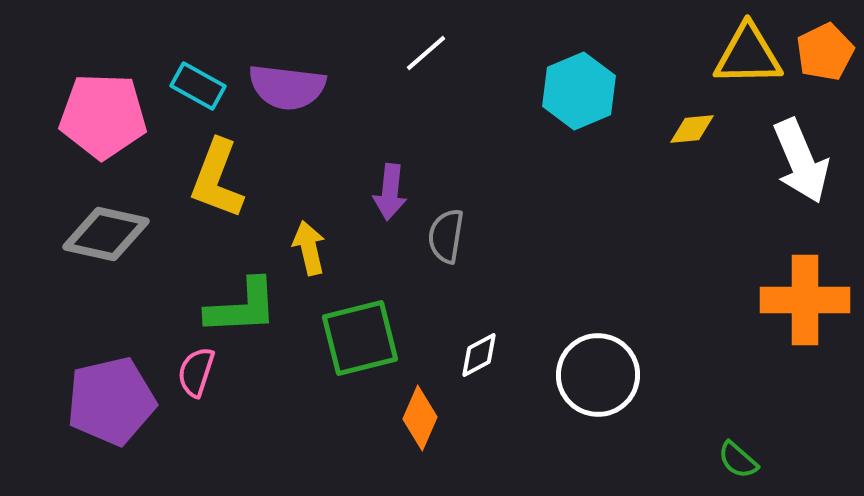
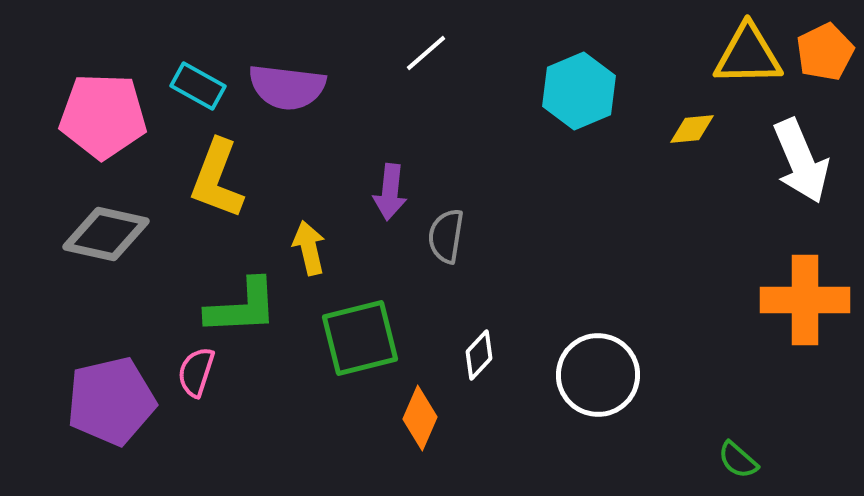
white diamond: rotated 18 degrees counterclockwise
